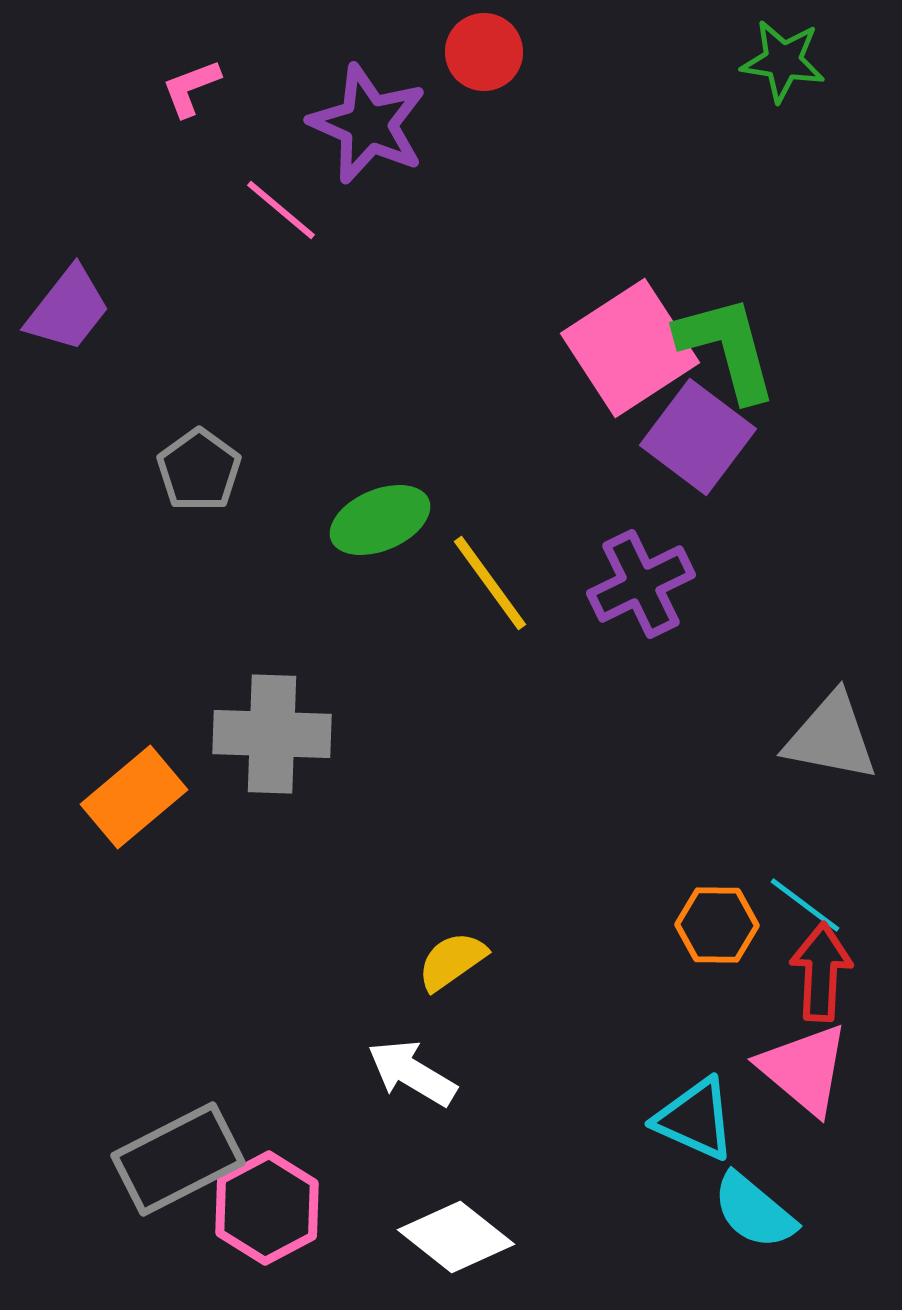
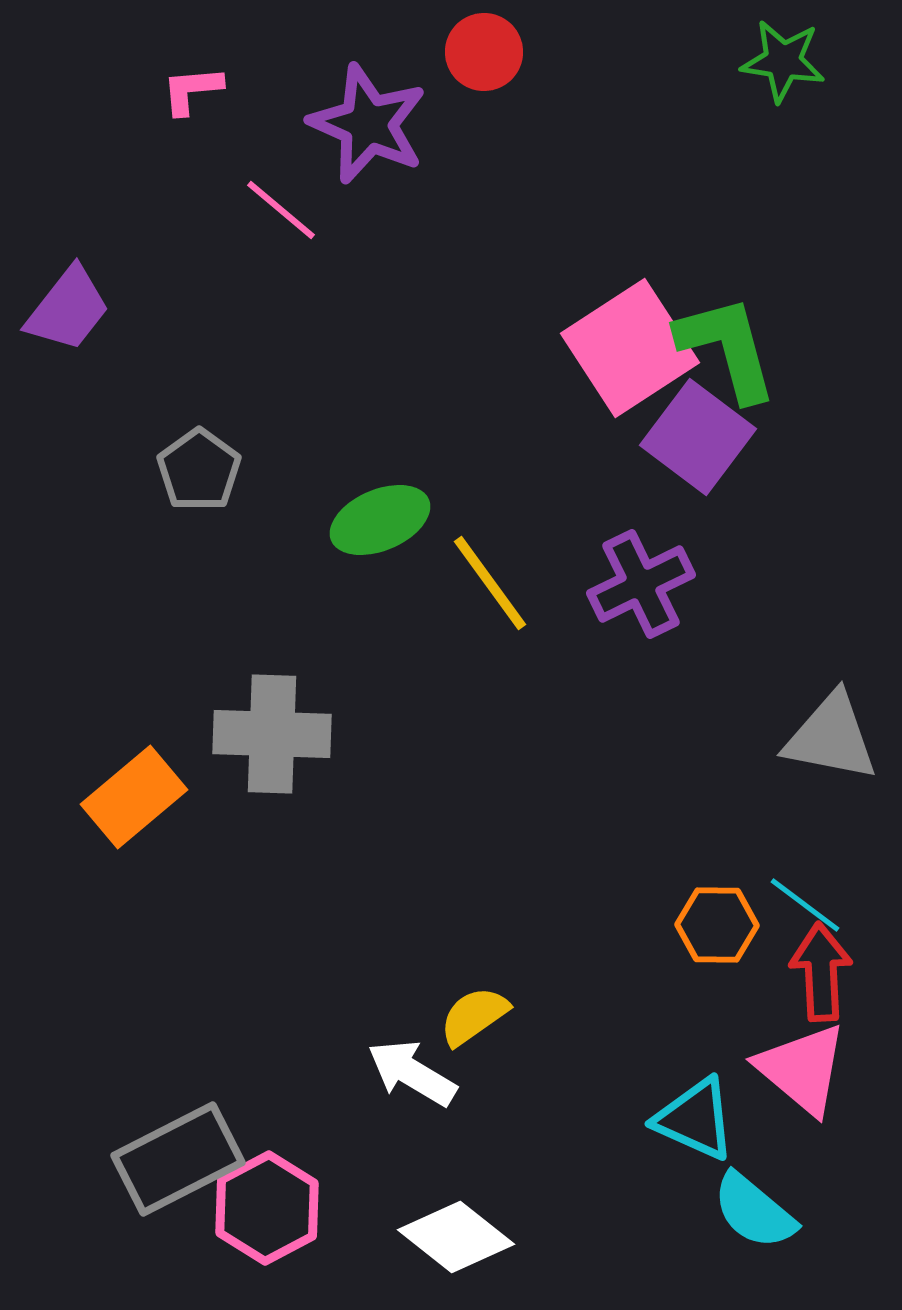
pink L-shape: moved 1 px right, 2 px down; rotated 16 degrees clockwise
yellow semicircle: moved 22 px right, 55 px down
red arrow: rotated 6 degrees counterclockwise
pink triangle: moved 2 px left
